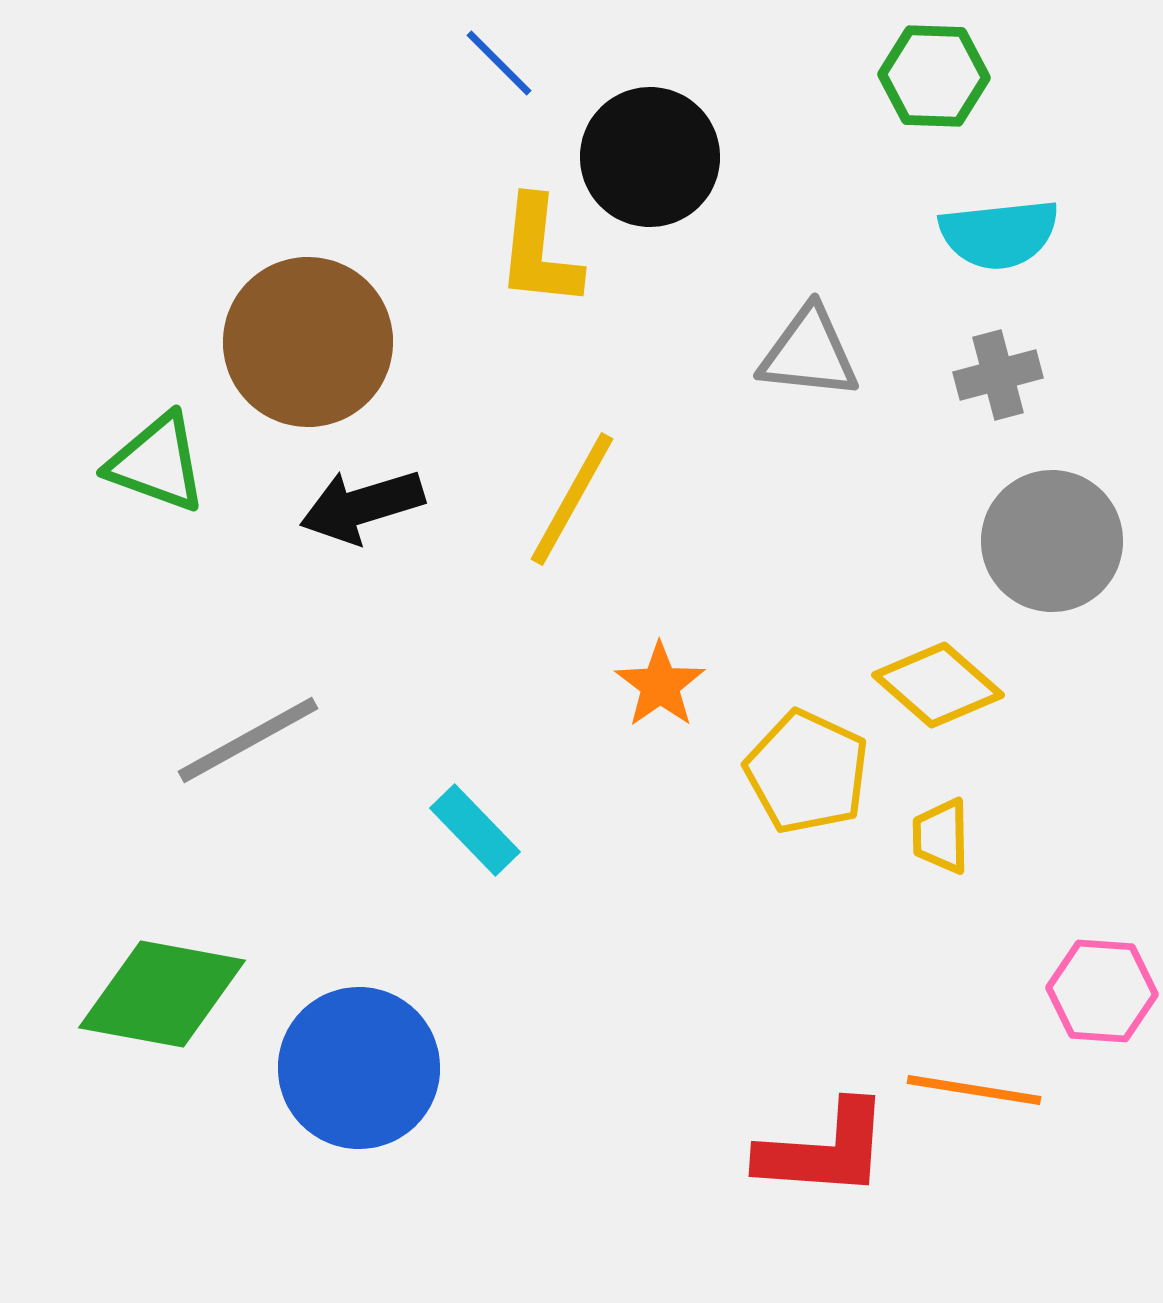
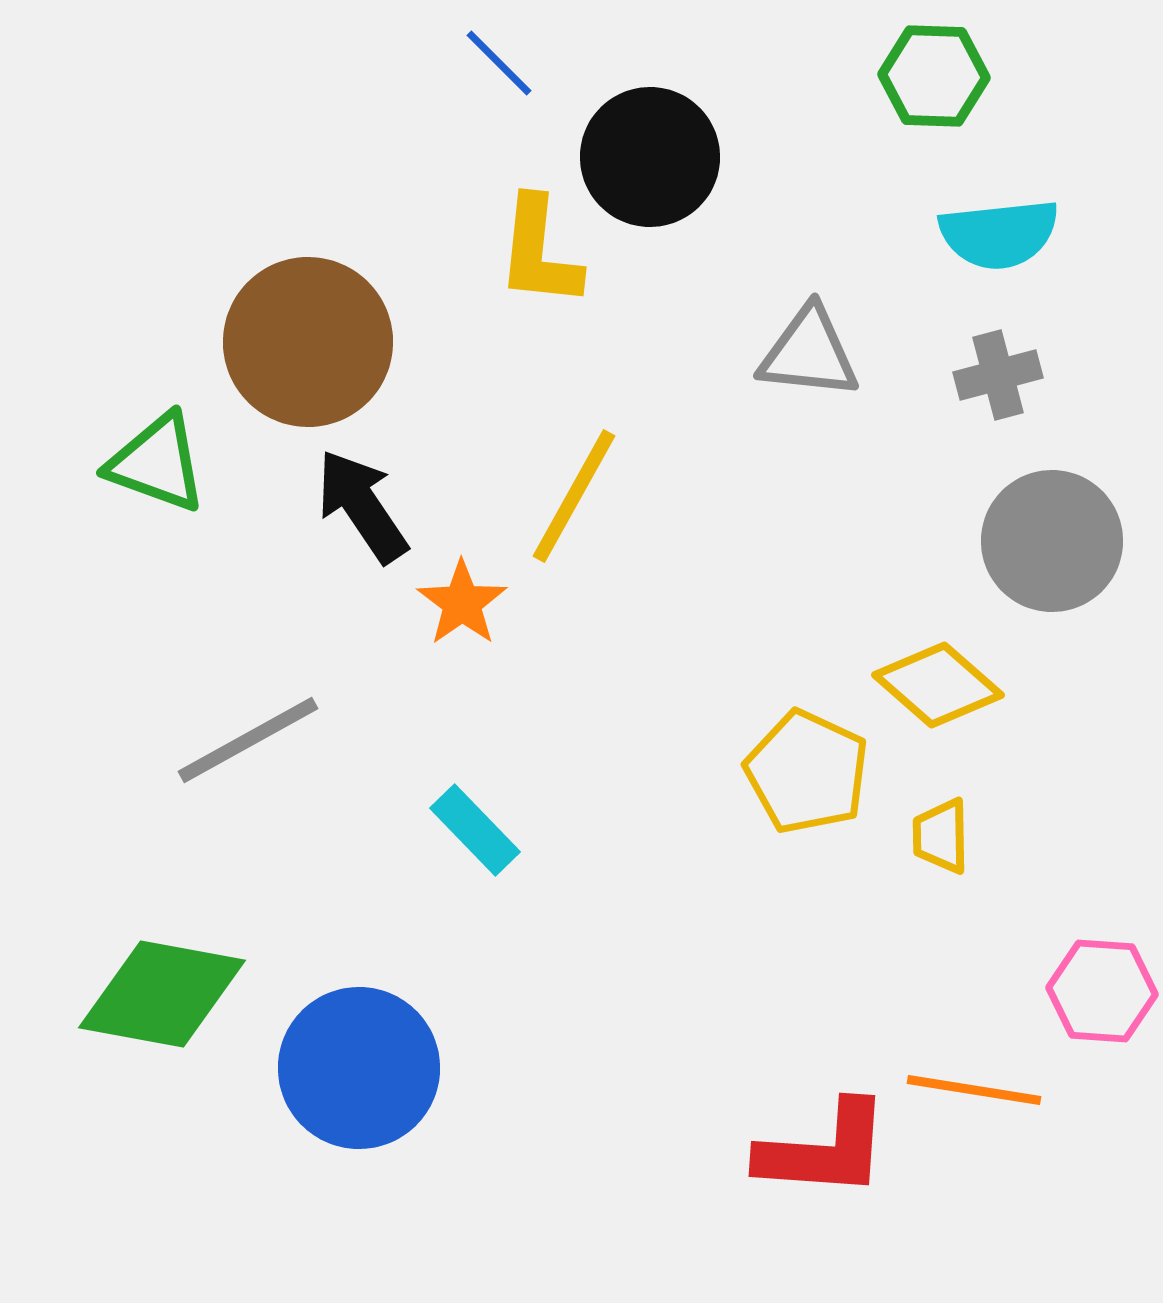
yellow line: moved 2 px right, 3 px up
black arrow: rotated 73 degrees clockwise
orange star: moved 198 px left, 82 px up
